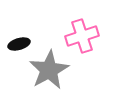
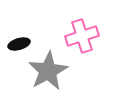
gray star: moved 1 px left, 1 px down
